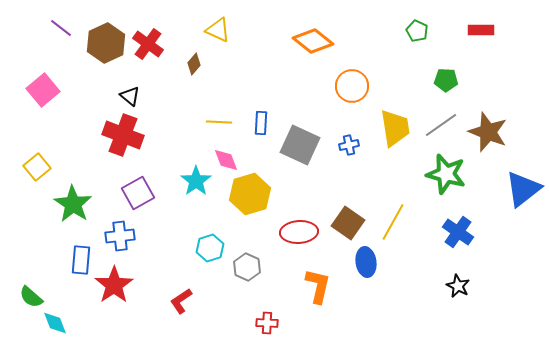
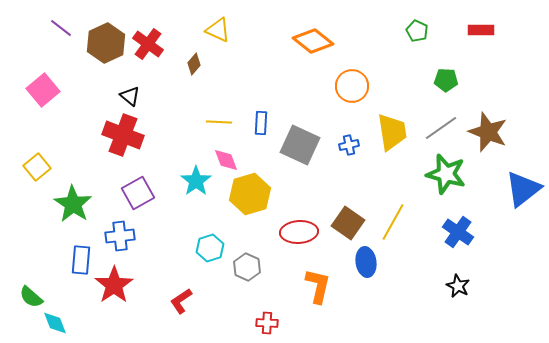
gray line at (441, 125): moved 3 px down
yellow trapezoid at (395, 128): moved 3 px left, 4 px down
